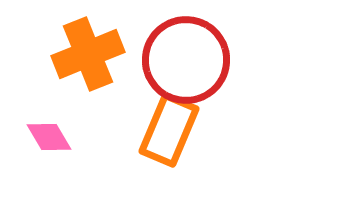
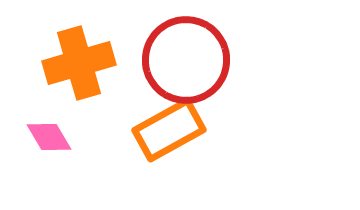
orange cross: moved 9 px left, 9 px down; rotated 6 degrees clockwise
orange rectangle: rotated 38 degrees clockwise
